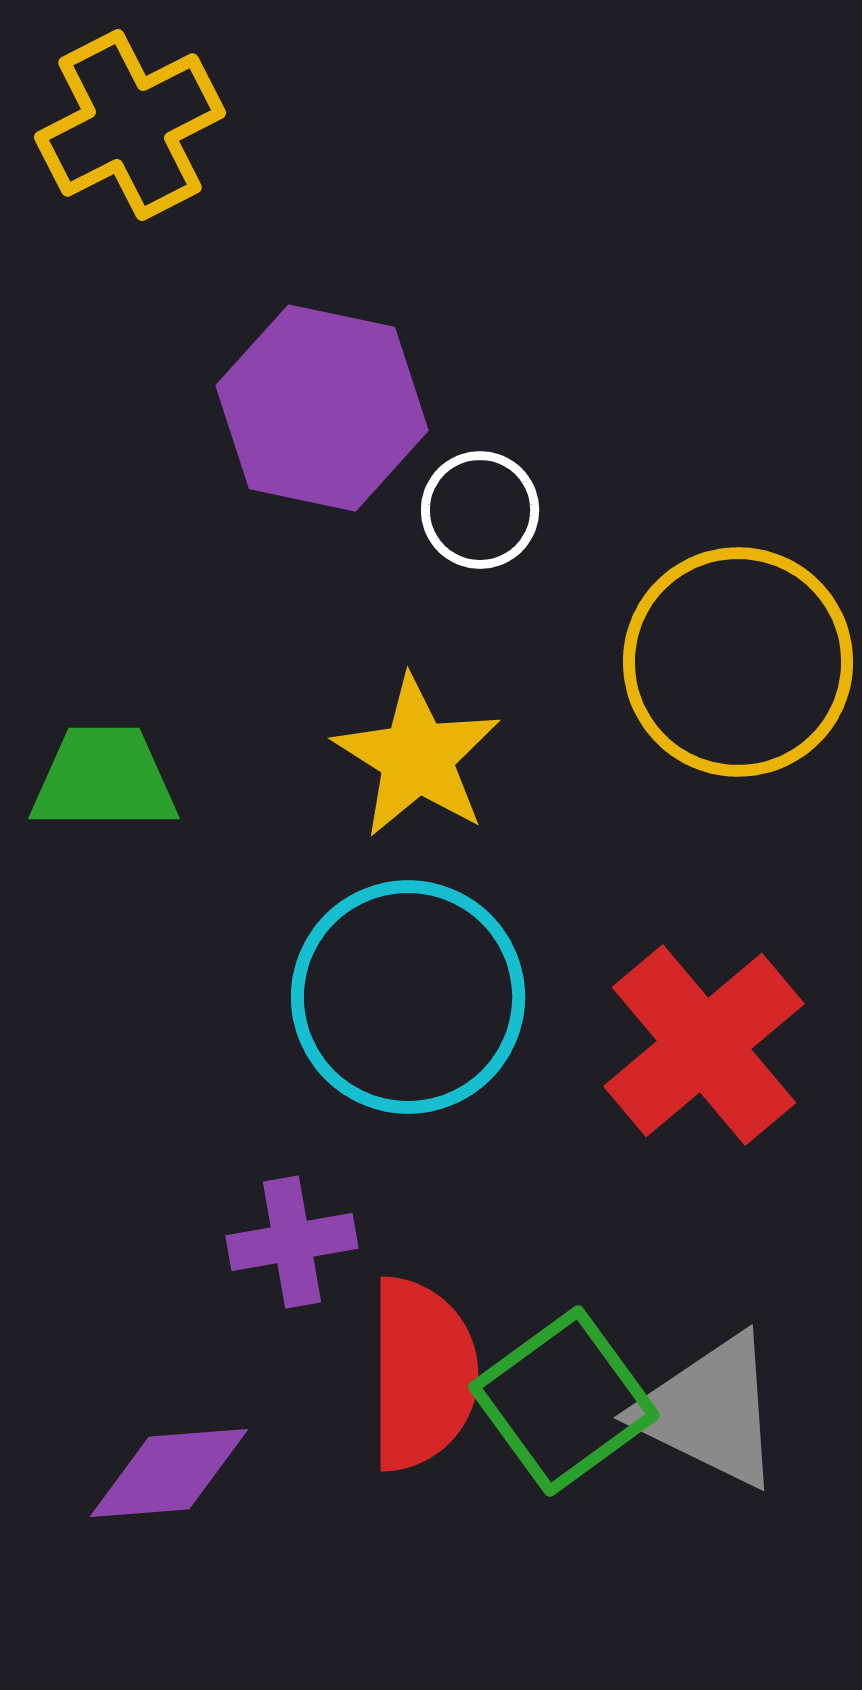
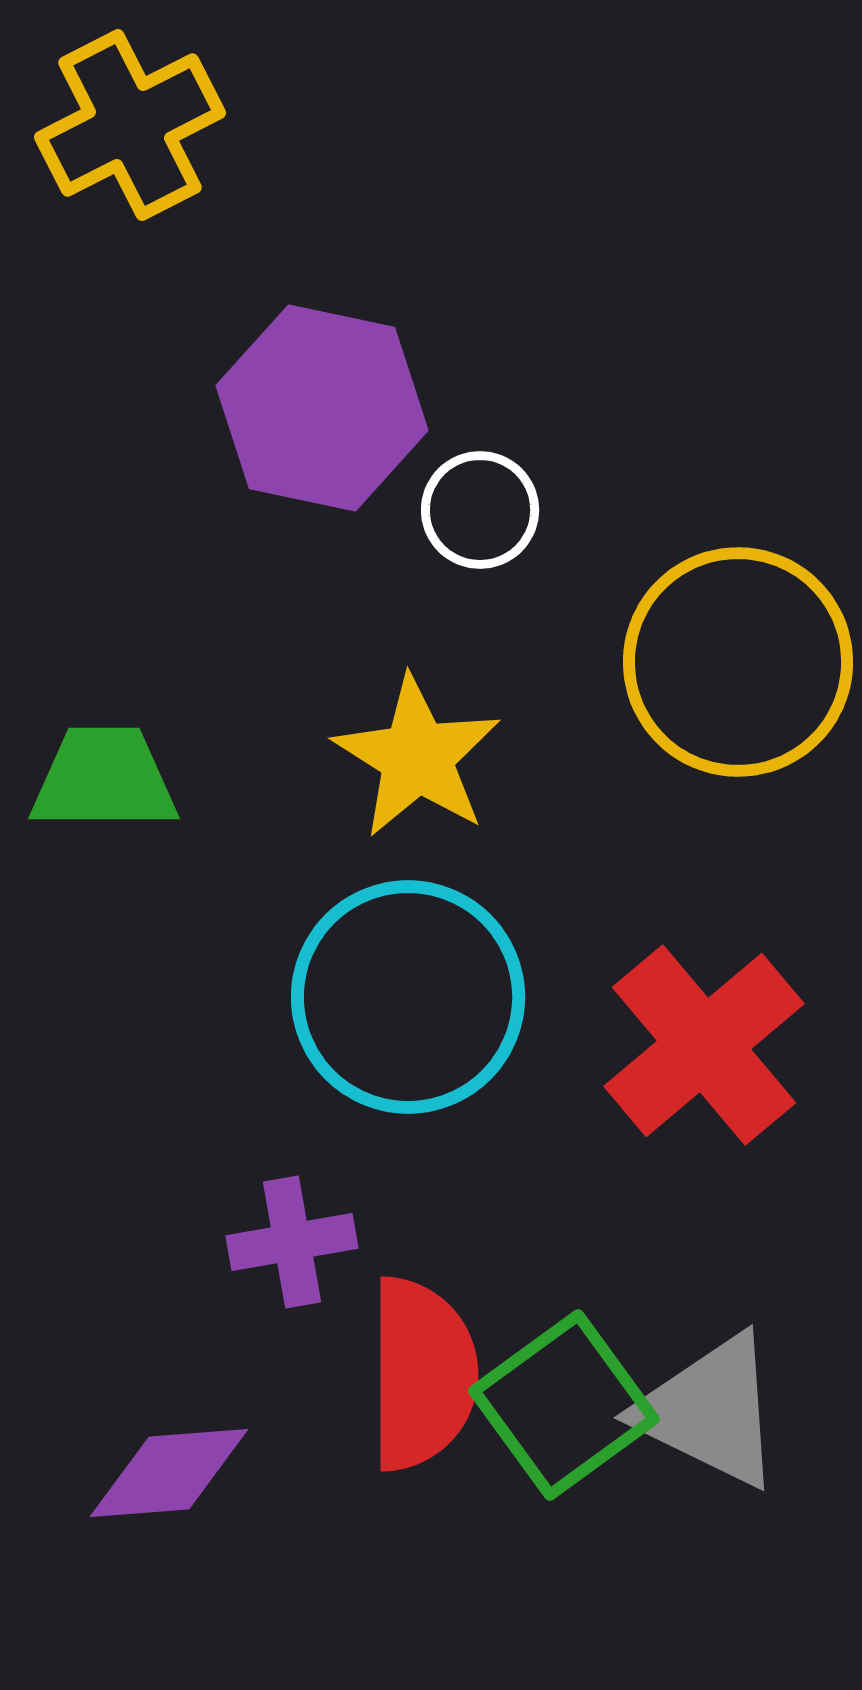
green square: moved 4 px down
